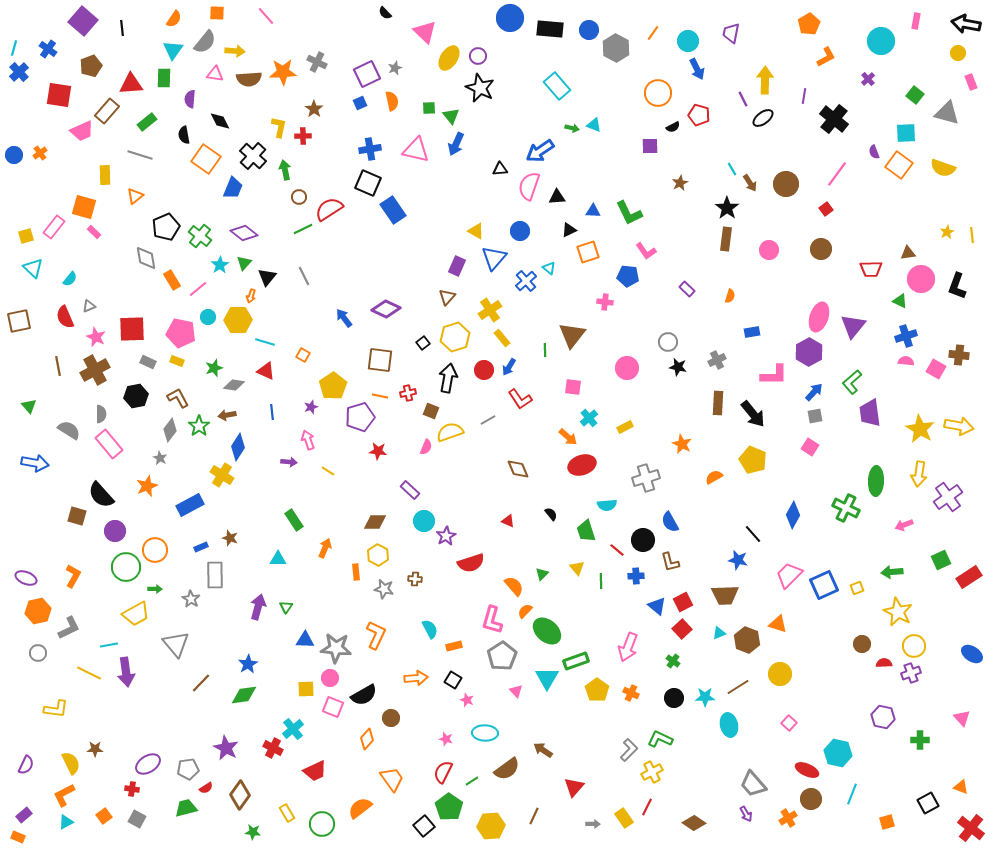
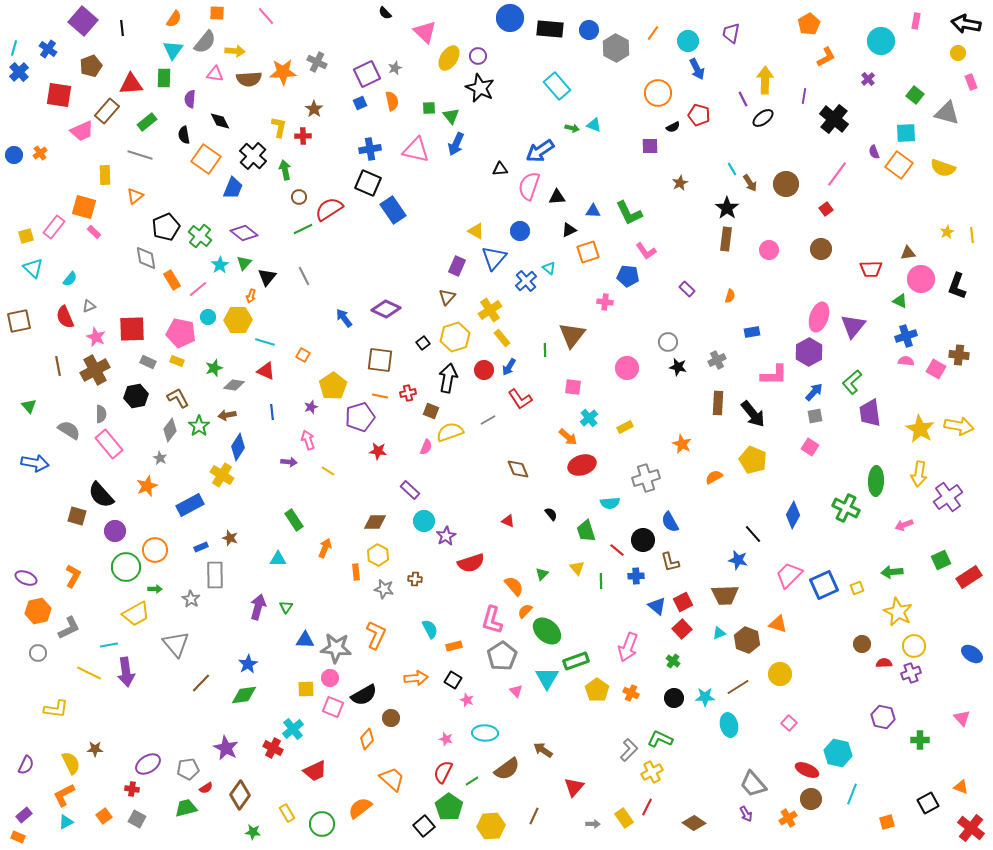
cyan semicircle at (607, 505): moved 3 px right, 2 px up
orange trapezoid at (392, 779): rotated 12 degrees counterclockwise
